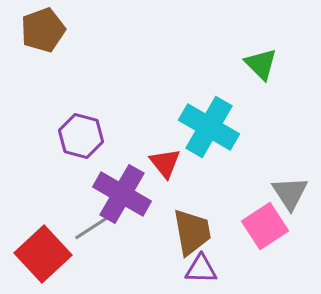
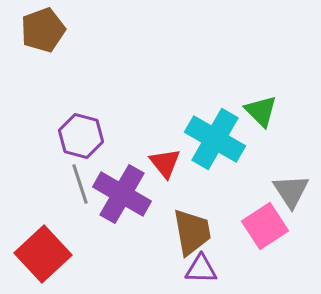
green triangle: moved 47 px down
cyan cross: moved 6 px right, 12 px down
gray triangle: moved 1 px right, 2 px up
gray line: moved 13 px left, 43 px up; rotated 75 degrees counterclockwise
